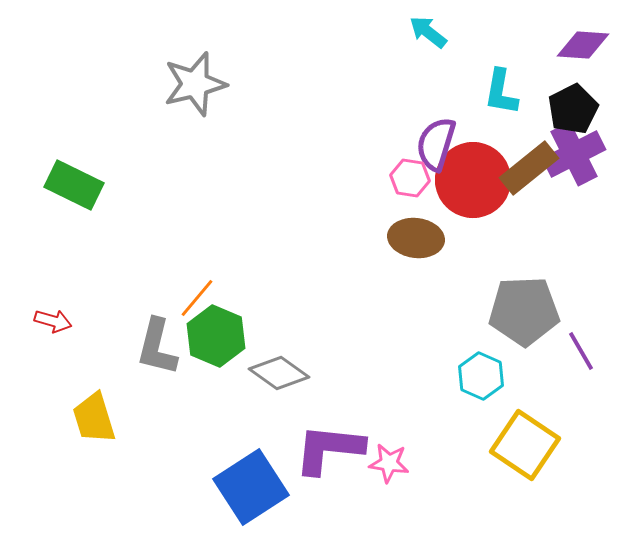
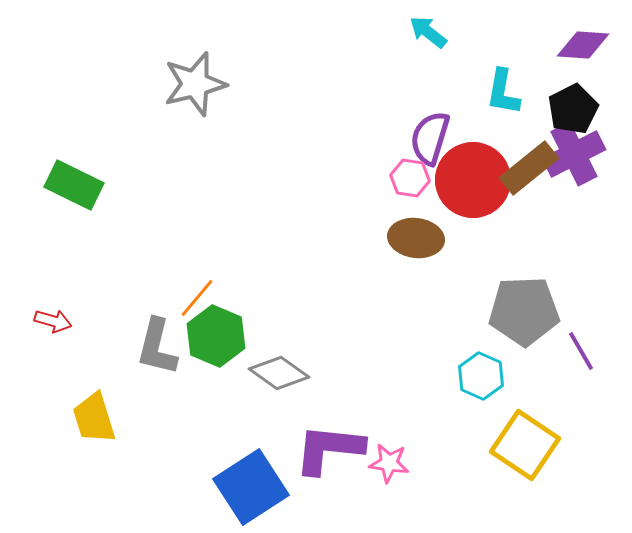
cyan L-shape: moved 2 px right
purple semicircle: moved 6 px left, 6 px up
